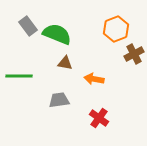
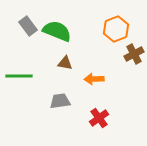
green semicircle: moved 3 px up
orange arrow: rotated 12 degrees counterclockwise
gray trapezoid: moved 1 px right, 1 px down
red cross: rotated 18 degrees clockwise
